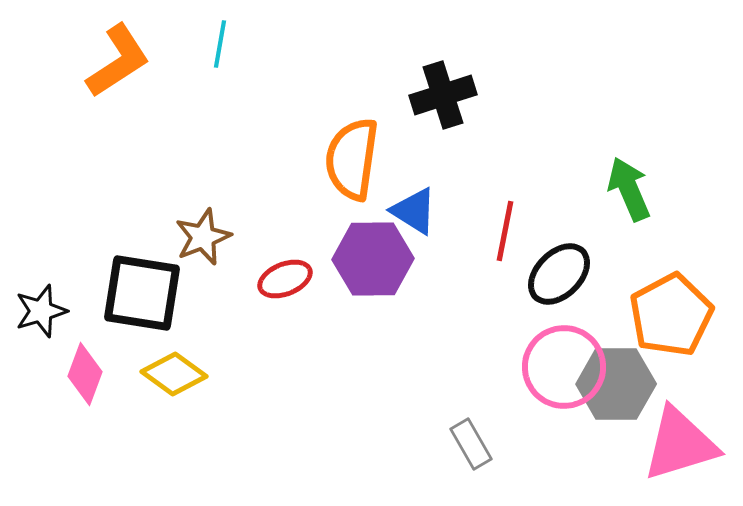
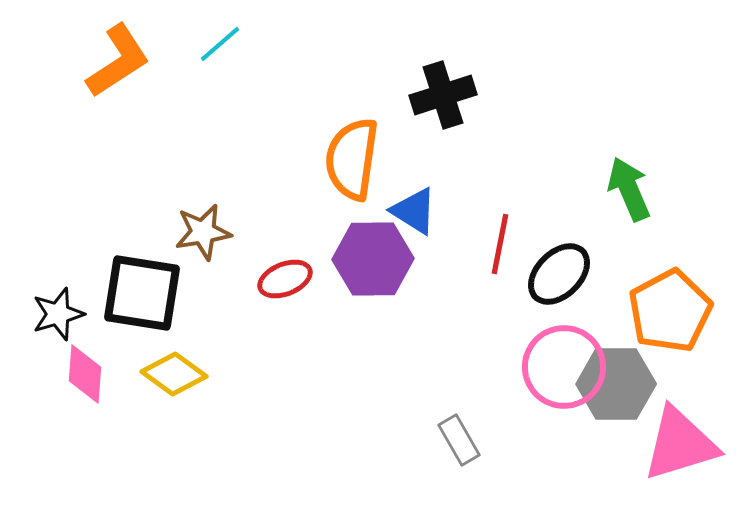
cyan line: rotated 39 degrees clockwise
red line: moved 5 px left, 13 px down
brown star: moved 5 px up; rotated 12 degrees clockwise
black star: moved 17 px right, 3 px down
orange pentagon: moved 1 px left, 4 px up
pink diamond: rotated 16 degrees counterclockwise
gray rectangle: moved 12 px left, 4 px up
